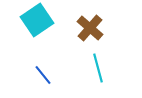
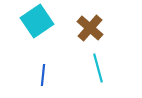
cyan square: moved 1 px down
blue line: rotated 45 degrees clockwise
